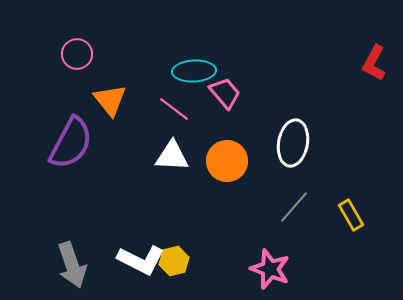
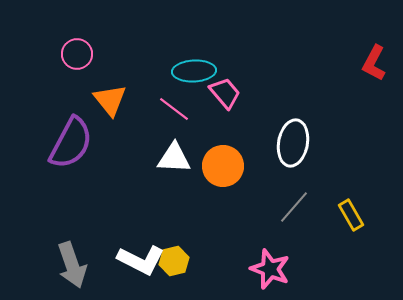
white triangle: moved 2 px right, 2 px down
orange circle: moved 4 px left, 5 px down
